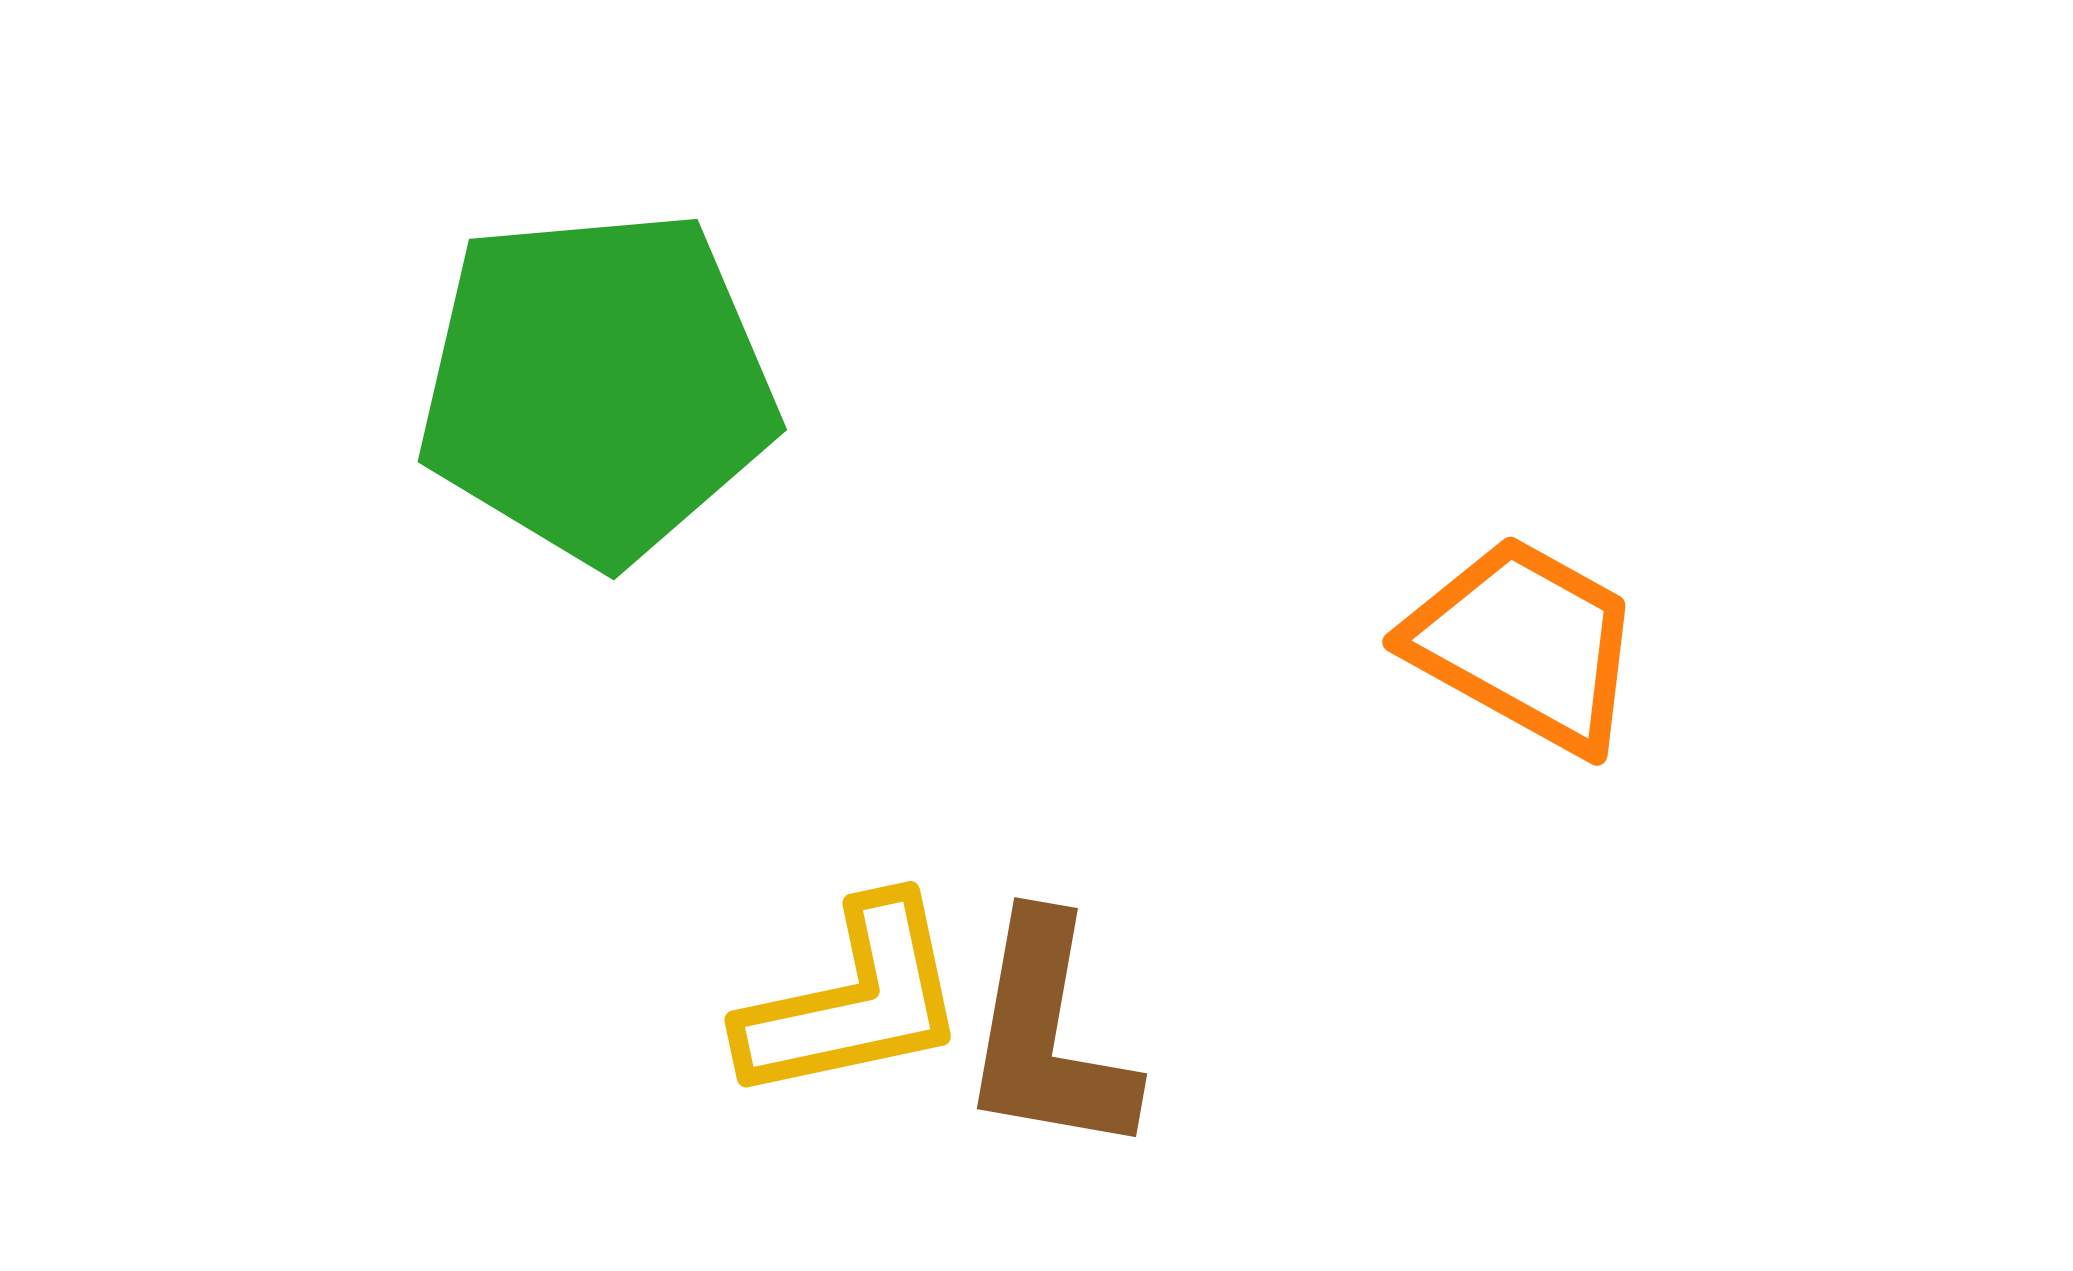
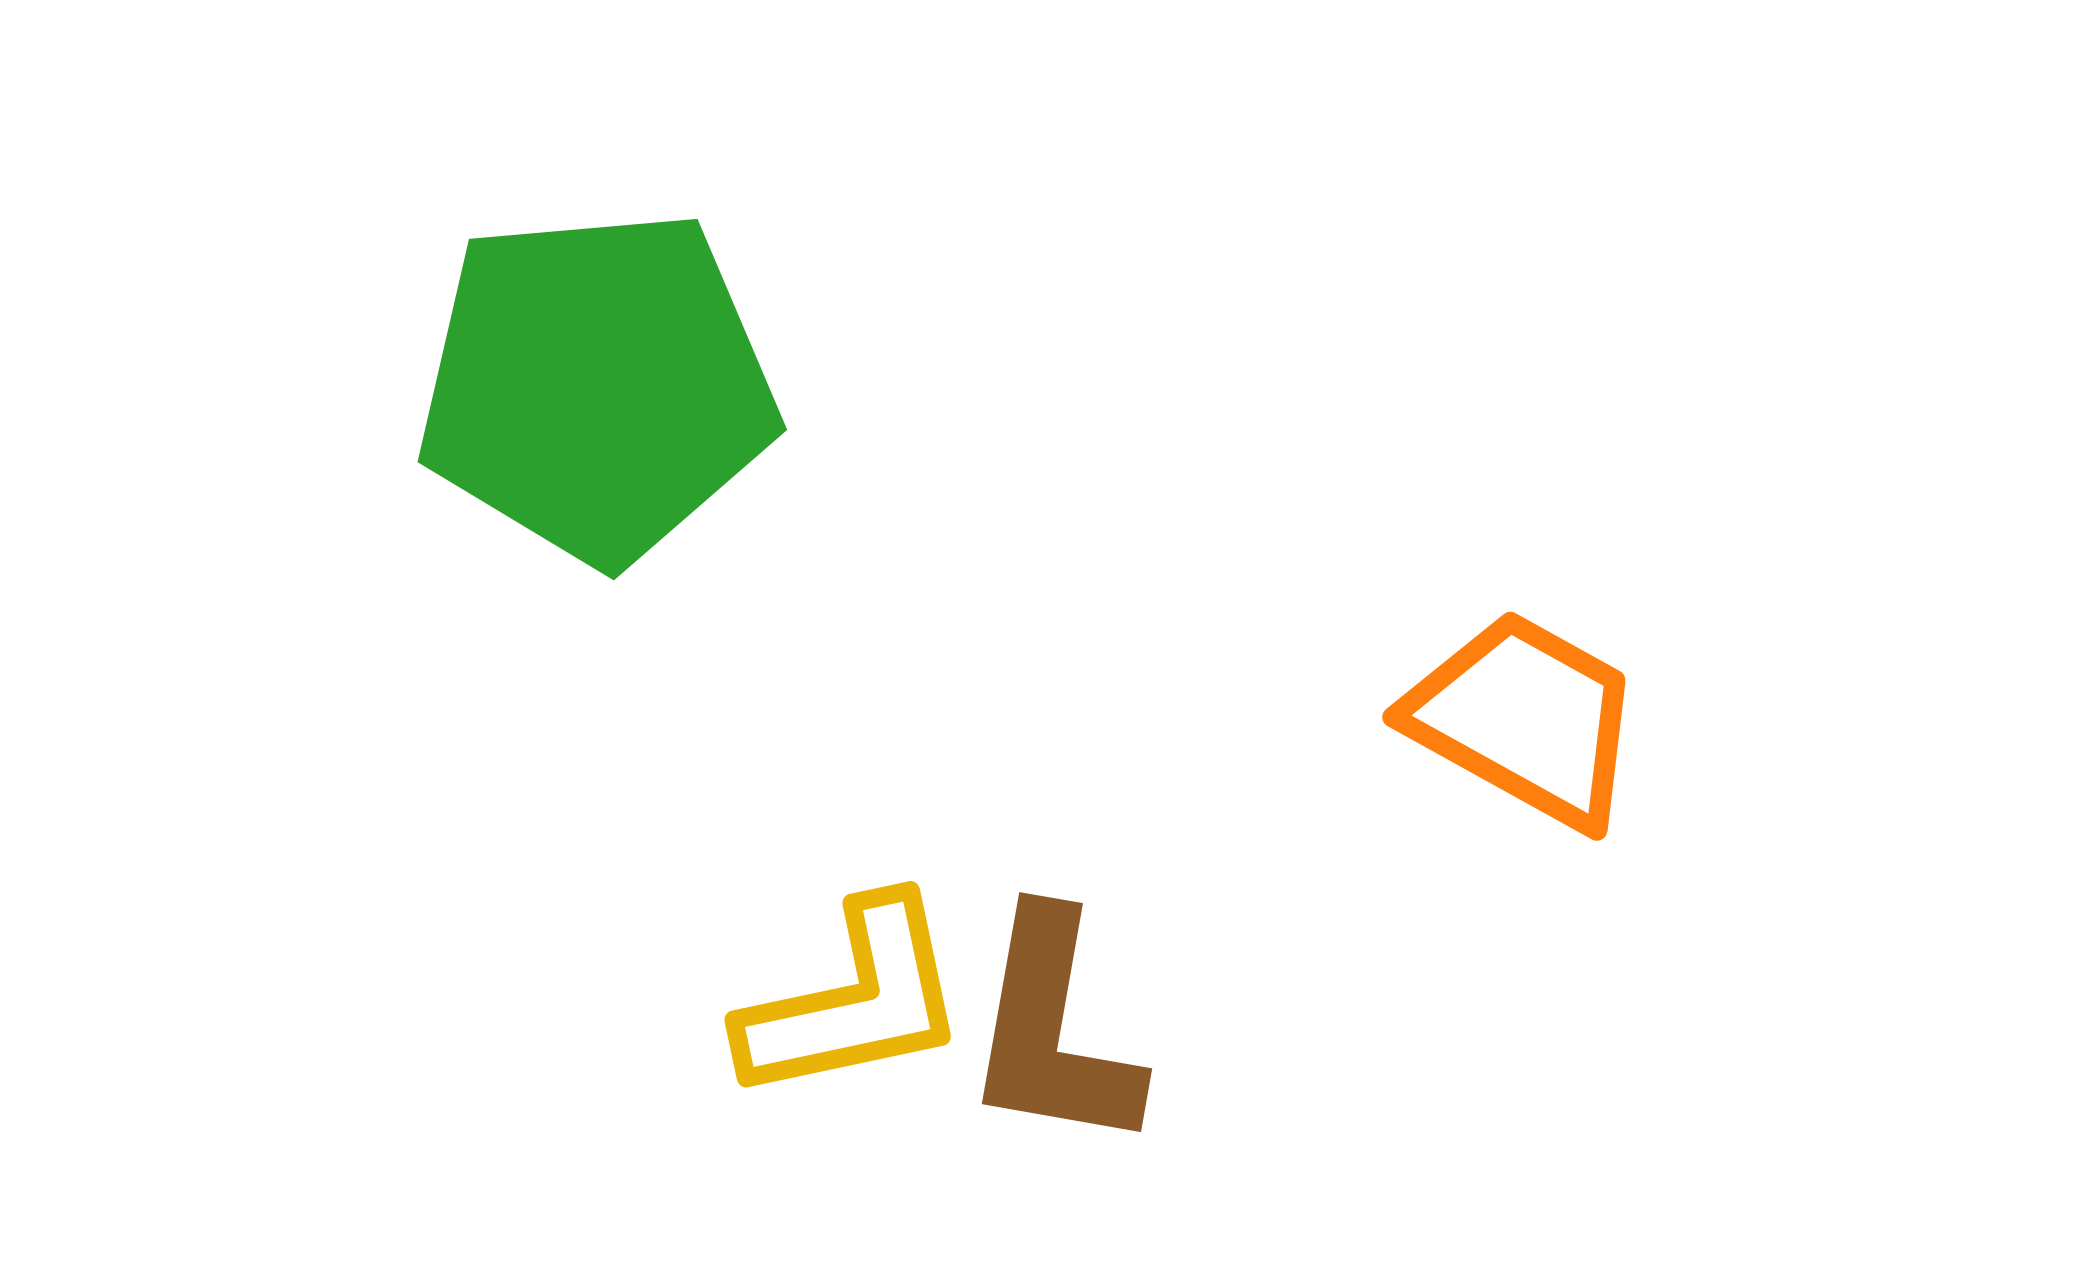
orange trapezoid: moved 75 px down
brown L-shape: moved 5 px right, 5 px up
